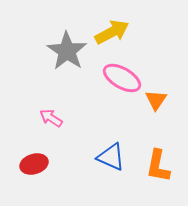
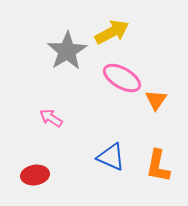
gray star: rotated 6 degrees clockwise
red ellipse: moved 1 px right, 11 px down; rotated 8 degrees clockwise
